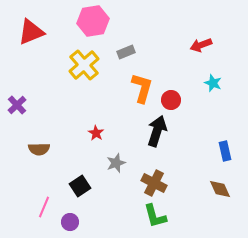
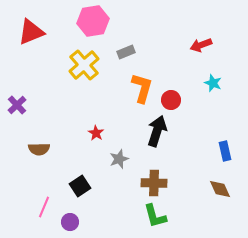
gray star: moved 3 px right, 4 px up
brown cross: rotated 25 degrees counterclockwise
